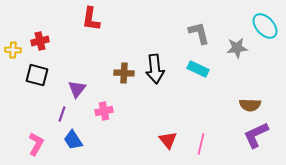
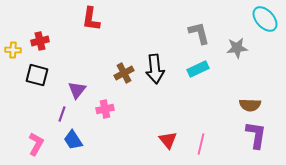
cyan ellipse: moved 7 px up
cyan rectangle: rotated 50 degrees counterclockwise
brown cross: rotated 30 degrees counterclockwise
purple triangle: moved 1 px down
pink cross: moved 1 px right, 2 px up
purple L-shape: rotated 124 degrees clockwise
